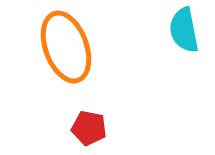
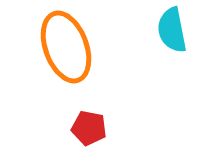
cyan semicircle: moved 12 px left
